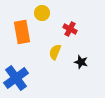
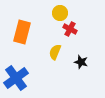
yellow circle: moved 18 px right
orange rectangle: rotated 25 degrees clockwise
